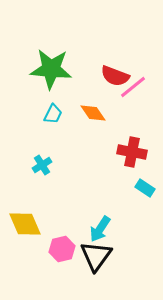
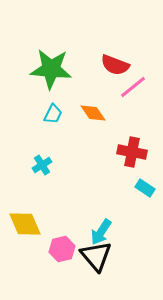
red semicircle: moved 11 px up
cyan arrow: moved 1 px right, 3 px down
black triangle: rotated 16 degrees counterclockwise
